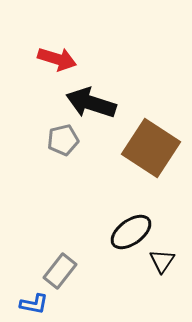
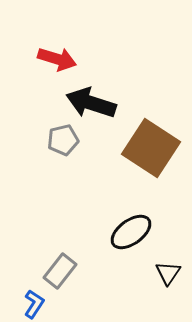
black triangle: moved 6 px right, 12 px down
blue L-shape: rotated 68 degrees counterclockwise
